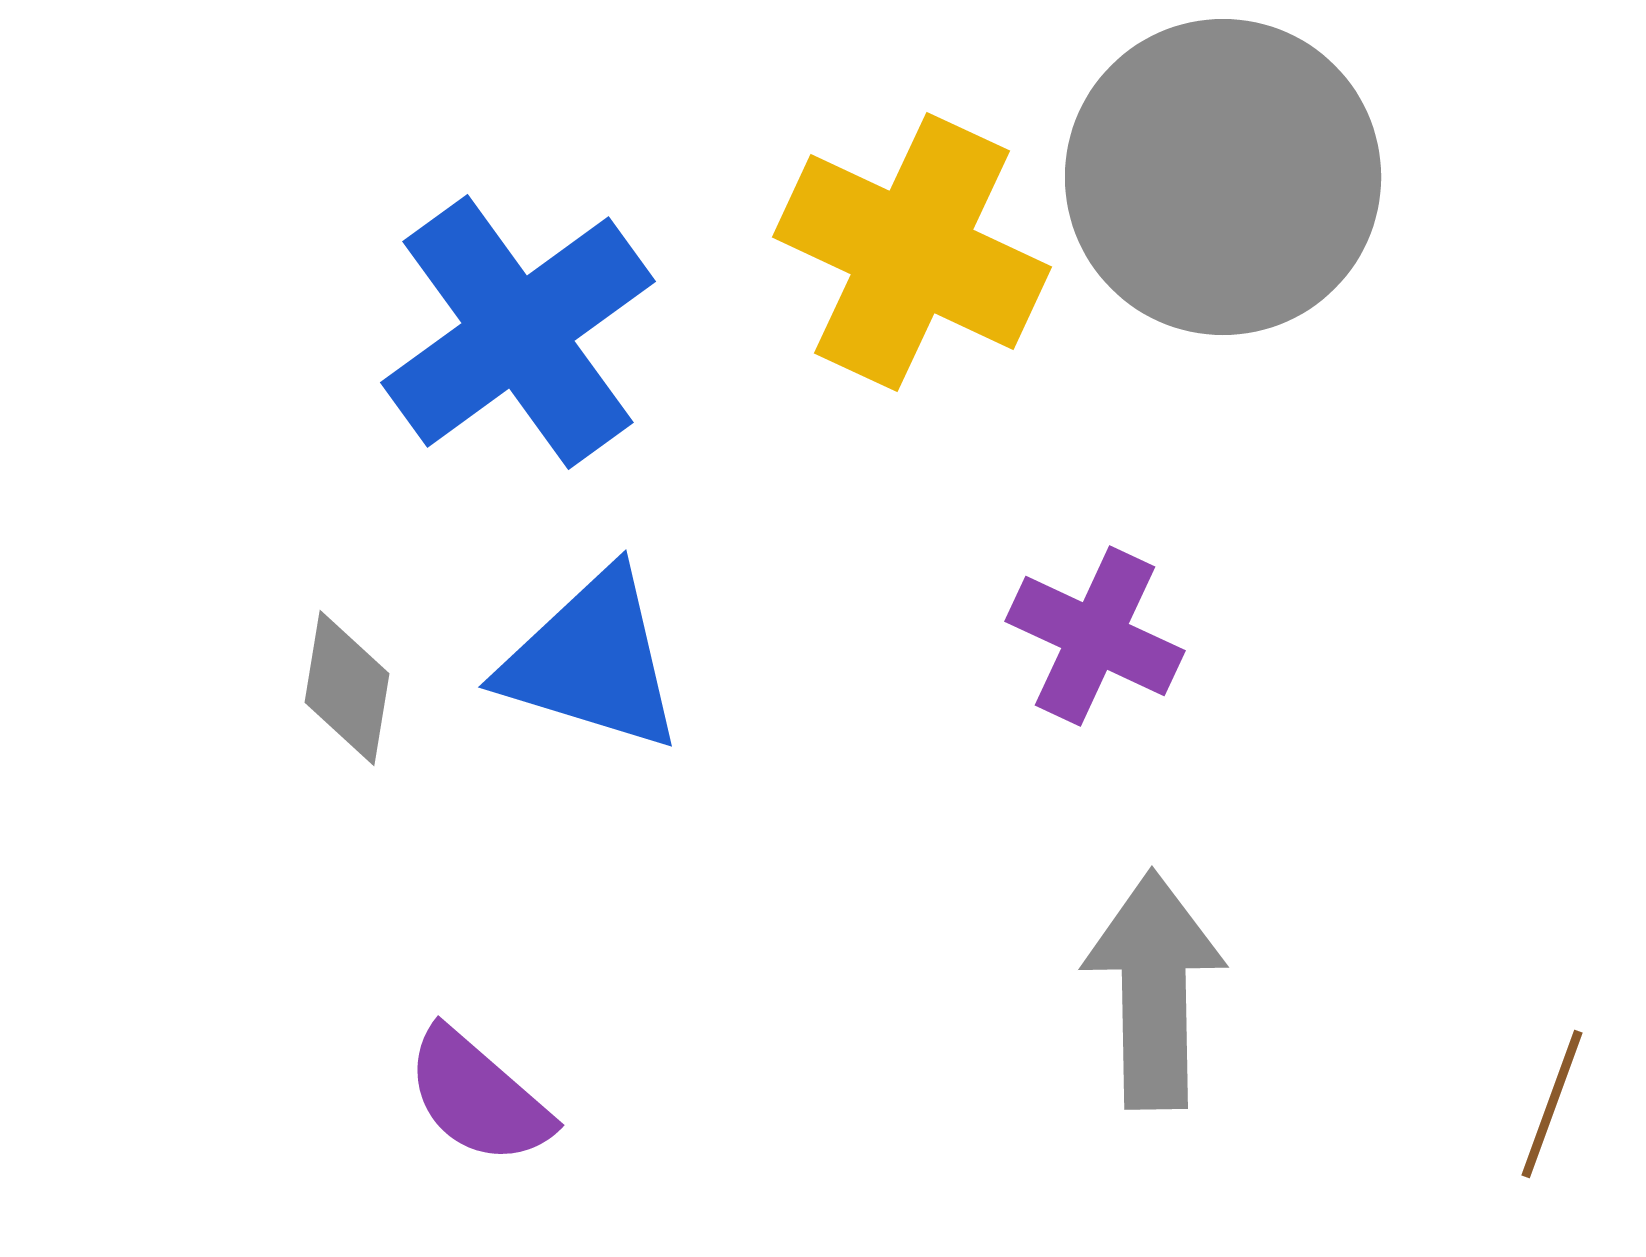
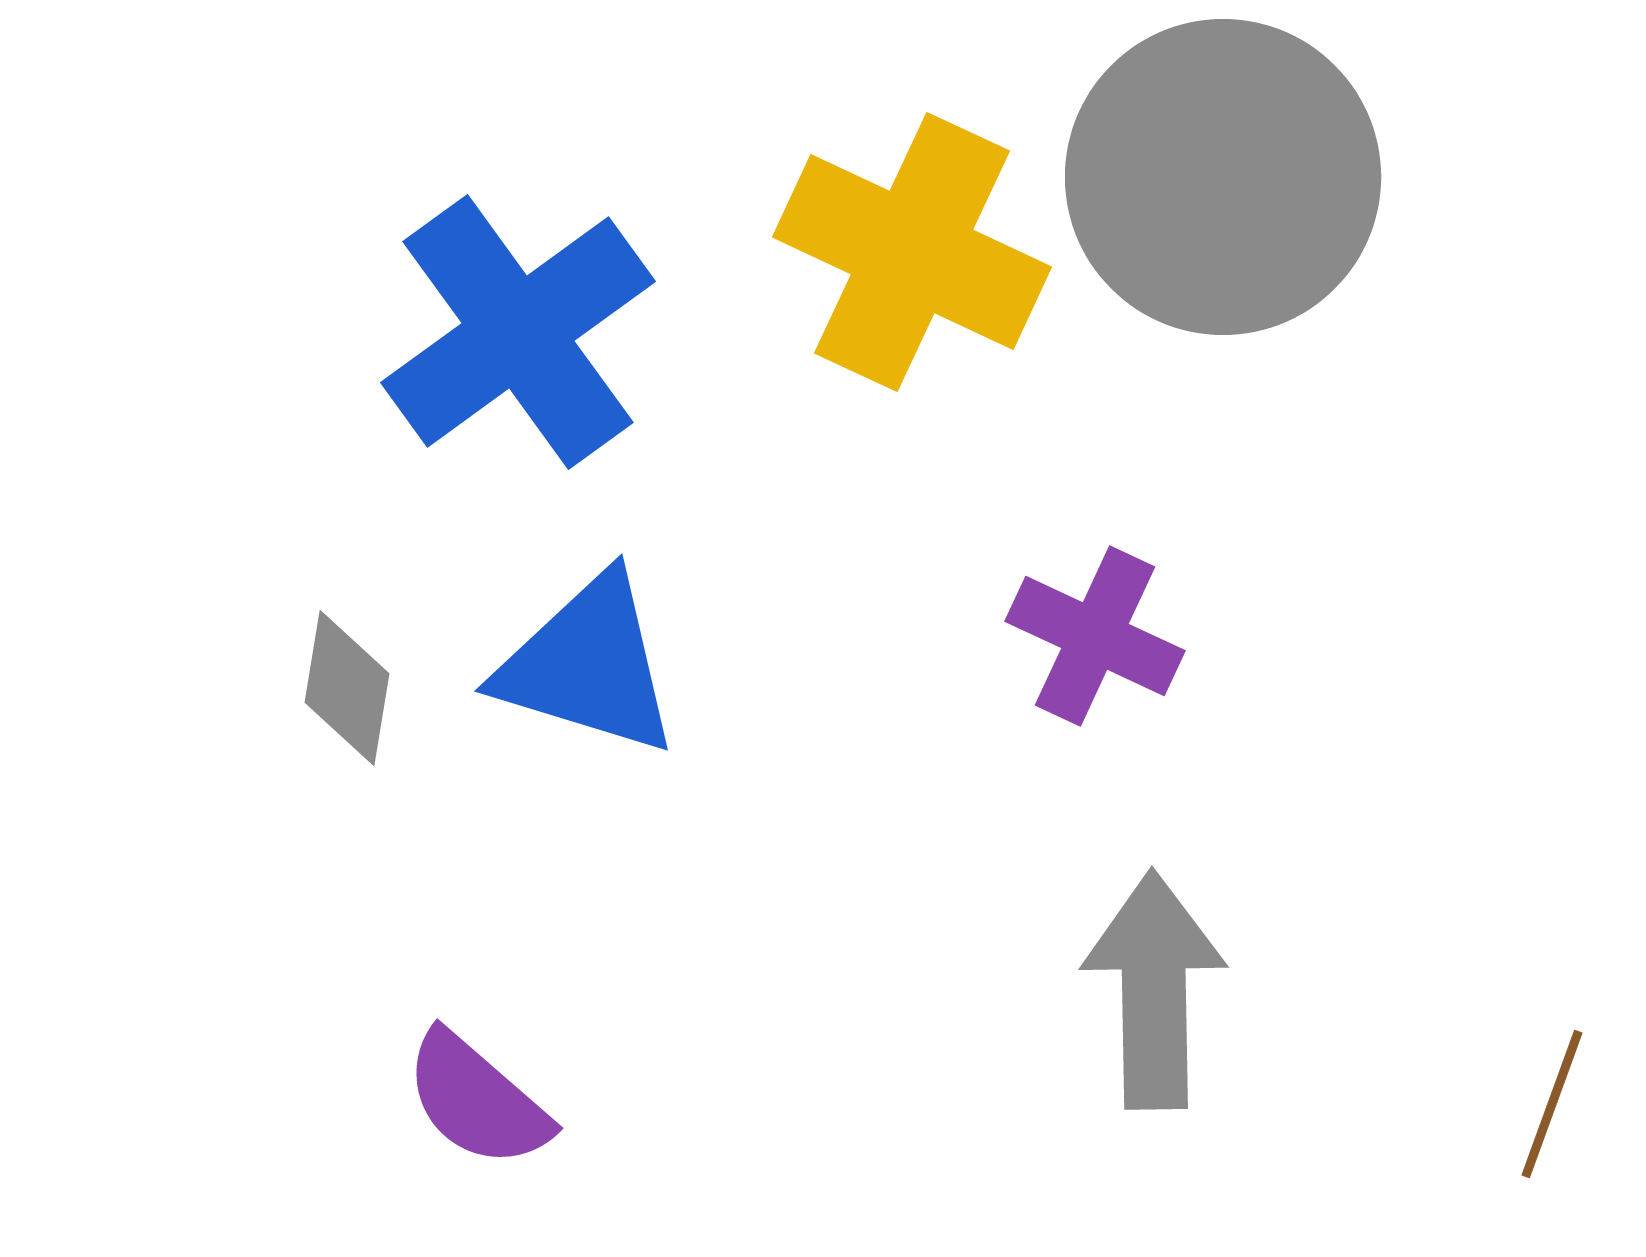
blue triangle: moved 4 px left, 4 px down
purple semicircle: moved 1 px left, 3 px down
